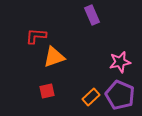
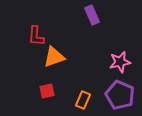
red L-shape: rotated 90 degrees counterclockwise
orange rectangle: moved 8 px left, 3 px down; rotated 24 degrees counterclockwise
